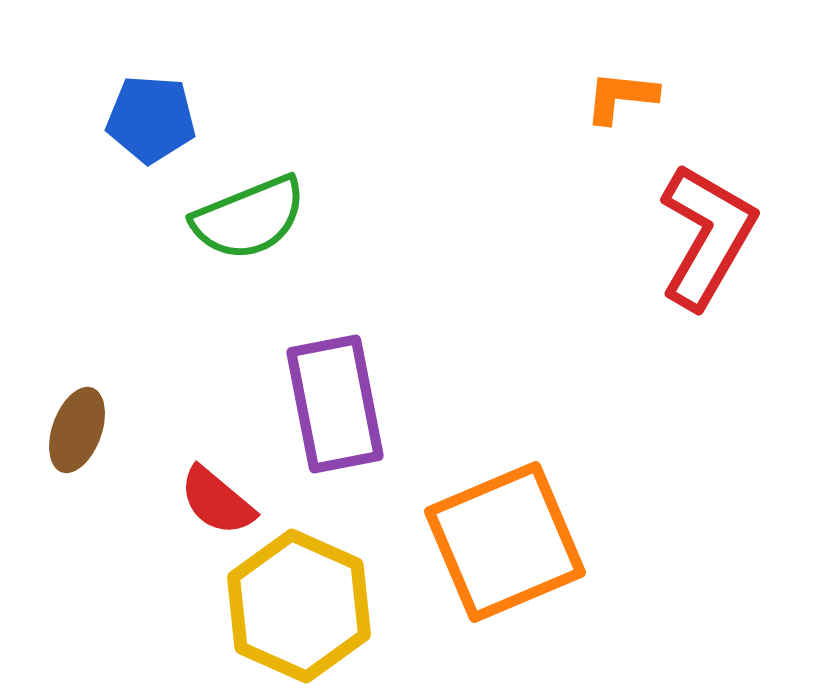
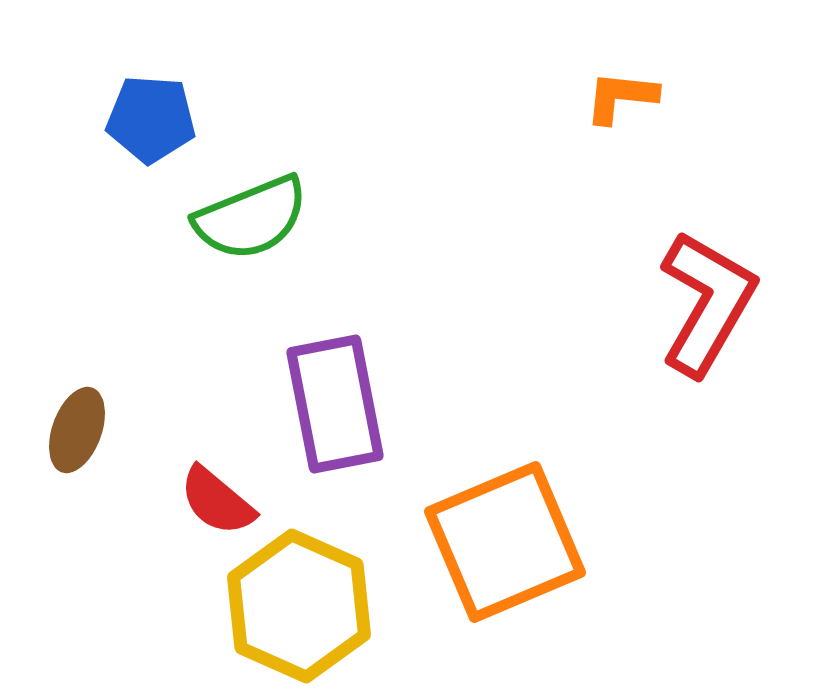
green semicircle: moved 2 px right
red L-shape: moved 67 px down
